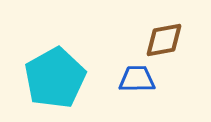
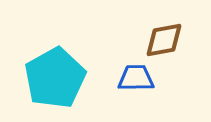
blue trapezoid: moved 1 px left, 1 px up
